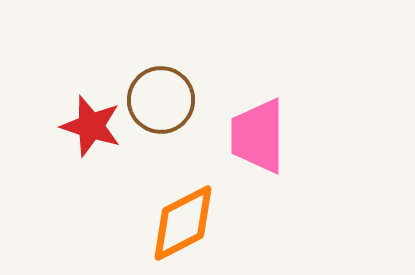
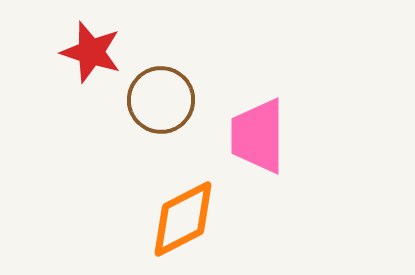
red star: moved 74 px up
orange diamond: moved 4 px up
